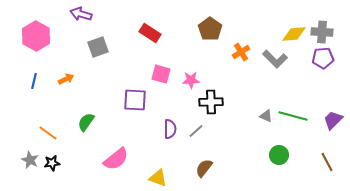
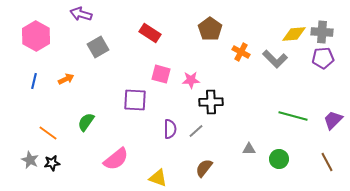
gray square: rotated 10 degrees counterclockwise
orange cross: rotated 30 degrees counterclockwise
gray triangle: moved 17 px left, 33 px down; rotated 24 degrees counterclockwise
green circle: moved 4 px down
